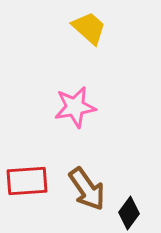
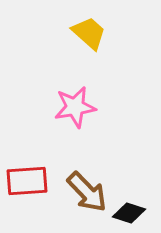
yellow trapezoid: moved 5 px down
brown arrow: moved 3 px down; rotated 9 degrees counterclockwise
black diamond: rotated 72 degrees clockwise
